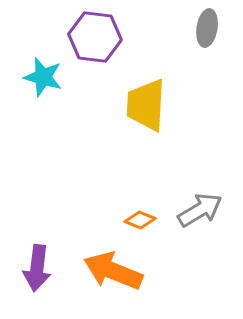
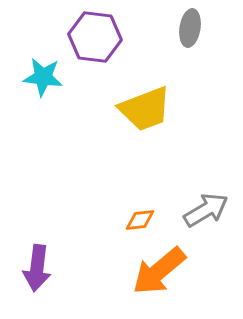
gray ellipse: moved 17 px left
cyan star: rotated 9 degrees counterclockwise
yellow trapezoid: moved 1 px left, 4 px down; rotated 114 degrees counterclockwise
gray arrow: moved 6 px right
orange diamond: rotated 28 degrees counterclockwise
orange arrow: moved 46 px right; rotated 62 degrees counterclockwise
